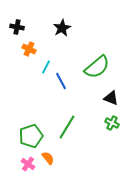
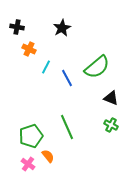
blue line: moved 6 px right, 3 px up
green cross: moved 1 px left, 2 px down
green line: rotated 55 degrees counterclockwise
orange semicircle: moved 2 px up
